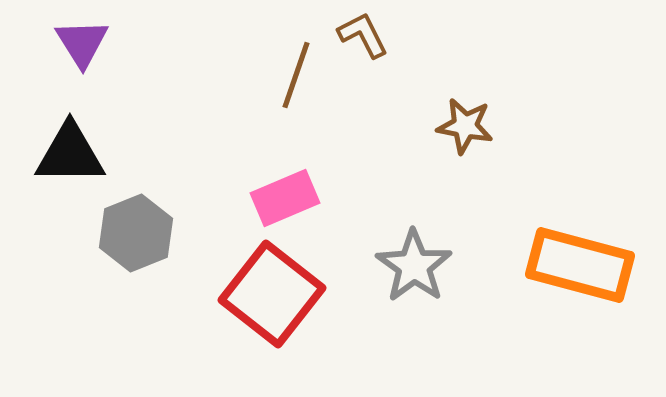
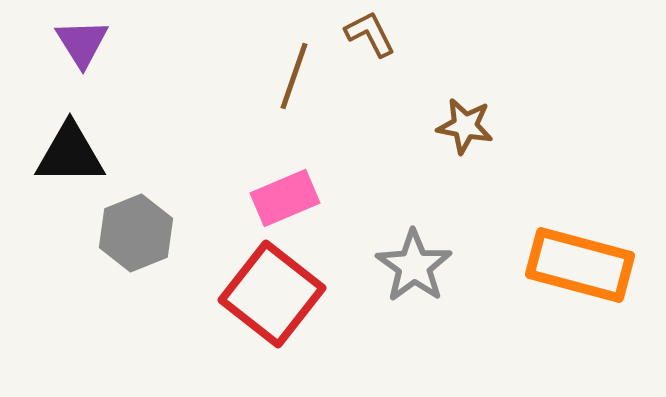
brown L-shape: moved 7 px right, 1 px up
brown line: moved 2 px left, 1 px down
